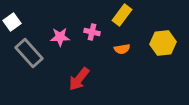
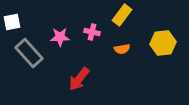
white square: rotated 24 degrees clockwise
